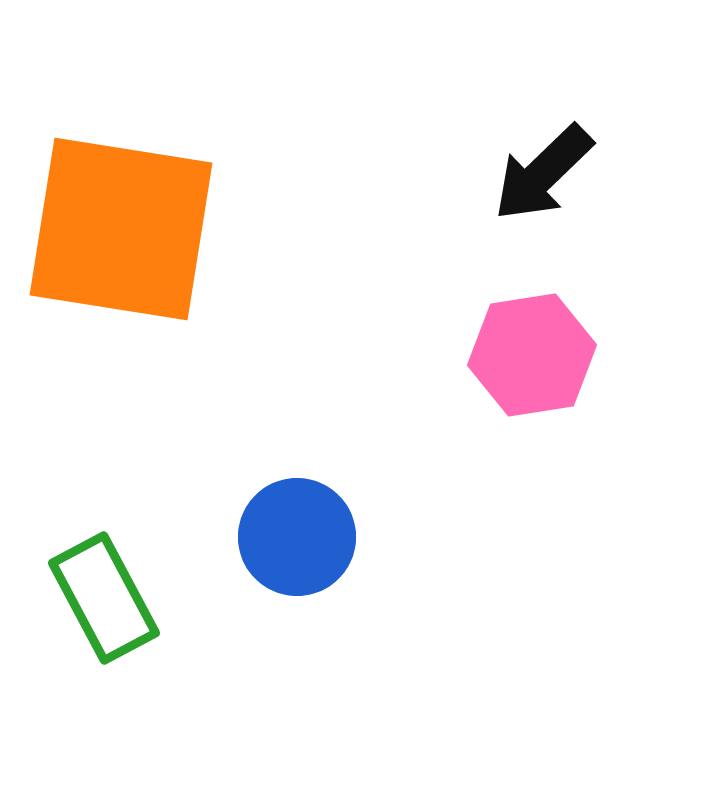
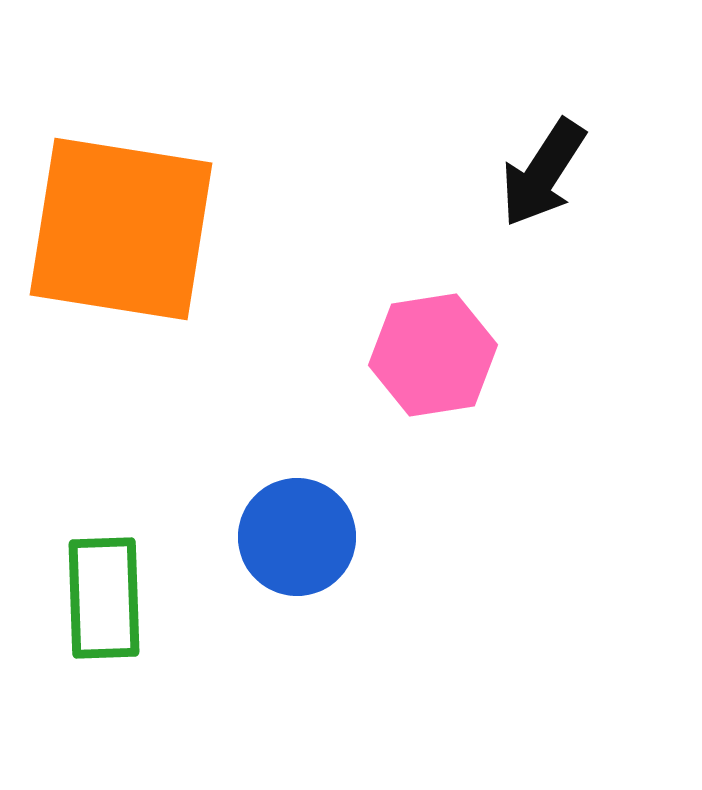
black arrow: rotated 13 degrees counterclockwise
pink hexagon: moved 99 px left
green rectangle: rotated 26 degrees clockwise
